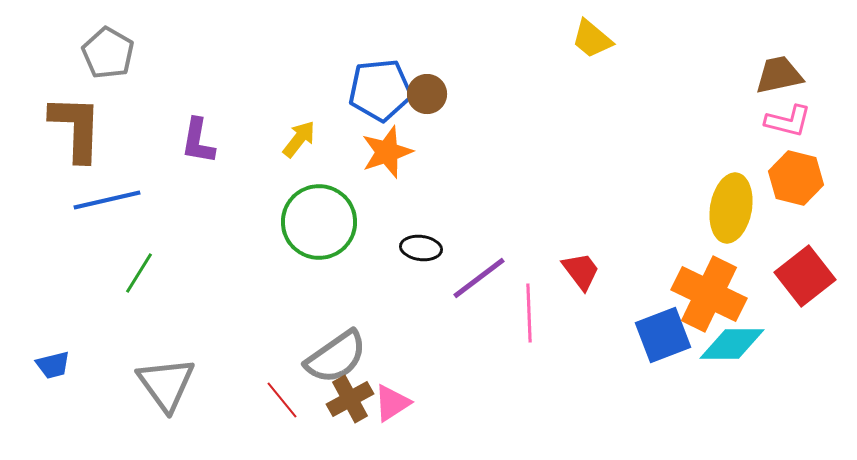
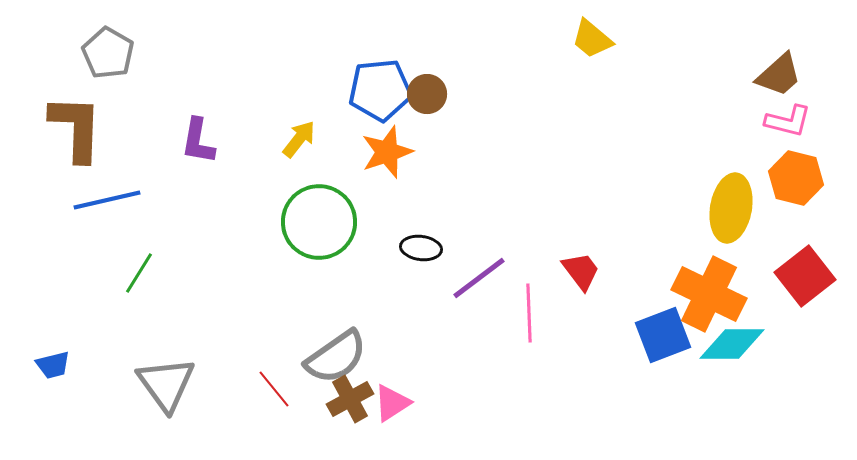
brown trapezoid: rotated 150 degrees clockwise
red line: moved 8 px left, 11 px up
